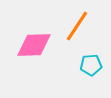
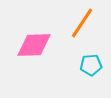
orange line: moved 5 px right, 3 px up
